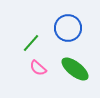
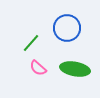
blue circle: moved 1 px left
green ellipse: rotated 28 degrees counterclockwise
